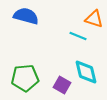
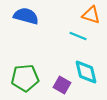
orange triangle: moved 3 px left, 4 px up
